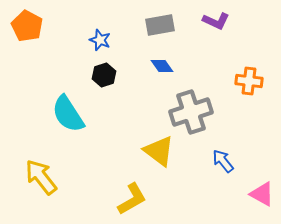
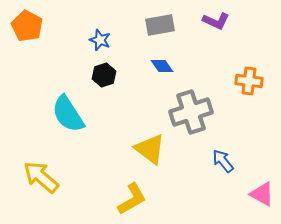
yellow triangle: moved 9 px left, 2 px up
yellow arrow: rotated 12 degrees counterclockwise
